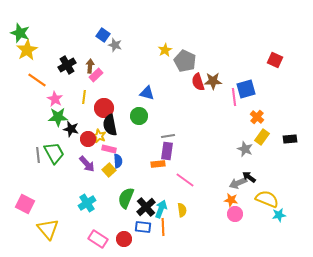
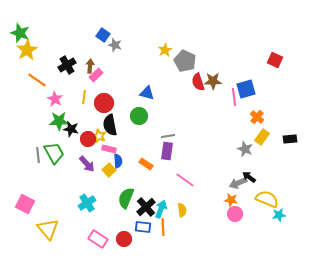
red circle at (104, 108): moved 5 px up
green star at (58, 117): moved 1 px right, 4 px down
orange rectangle at (158, 164): moved 12 px left; rotated 40 degrees clockwise
